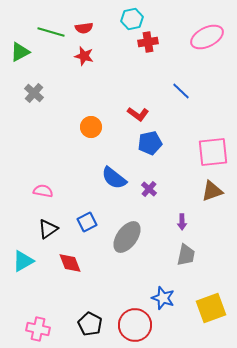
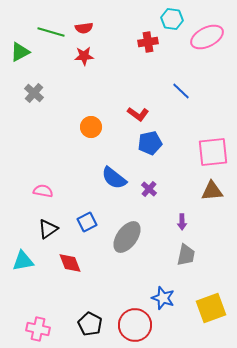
cyan hexagon: moved 40 px right; rotated 20 degrees clockwise
red star: rotated 18 degrees counterclockwise
brown triangle: rotated 15 degrees clockwise
cyan triangle: rotated 20 degrees clockwise
